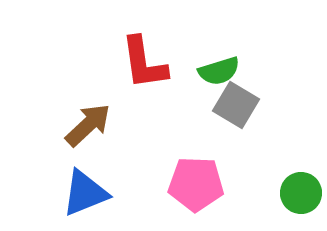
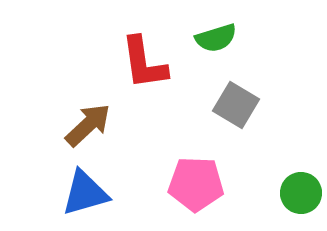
green semicircle: moved 3 px left, 33 px up
blue triangle: rotated 6 degrees clockwise
